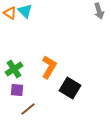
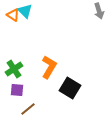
orange triangle: moved 3 px right, 2 px down
